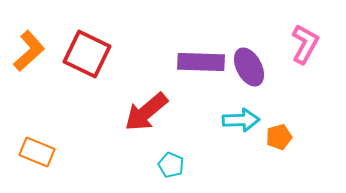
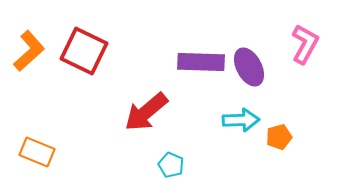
red square: moved 3 px left, 3 px up
